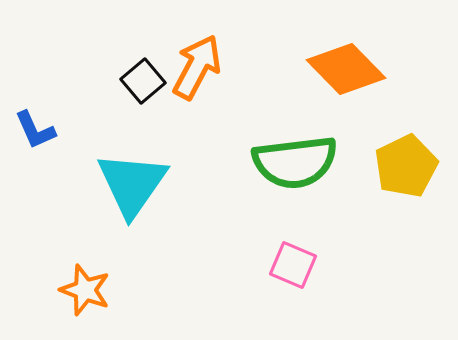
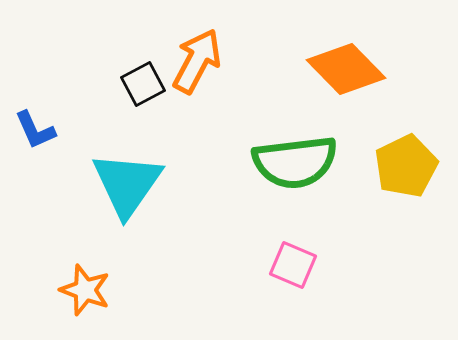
orange arrow: moved 6 px up
black square: moved 3 px down; rotated 12 degrees clockwise
cyan triangle: moved 5 px left
